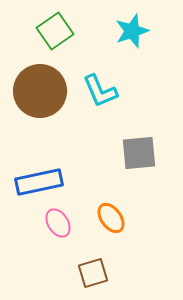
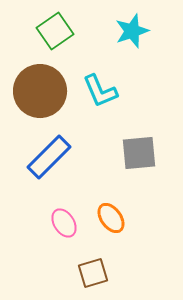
blue rectangle: moved 10 px right, 25 px up; rotated 33 degrees counterclockwise
pink ellipse: moved 6 px right
